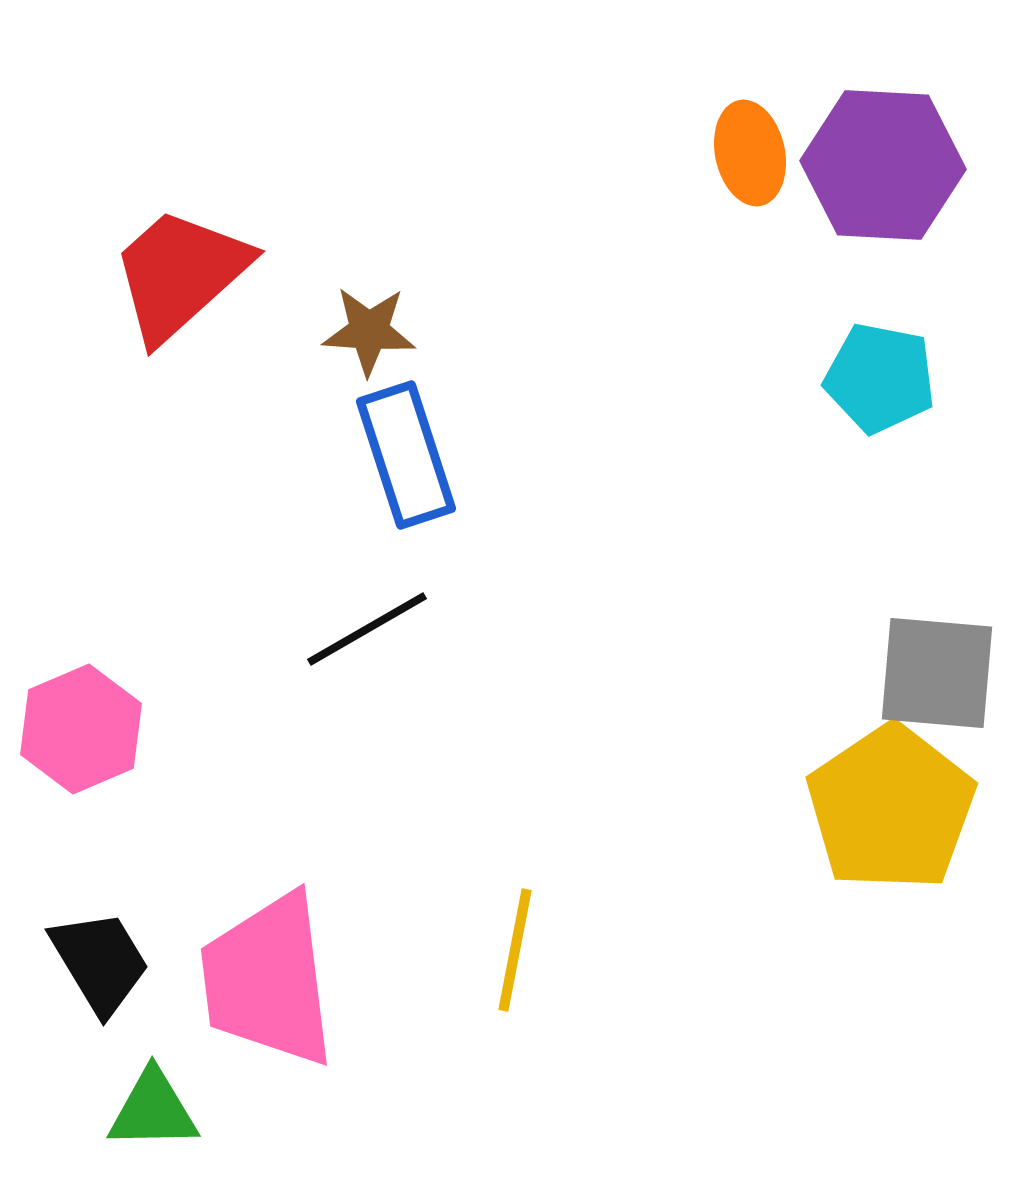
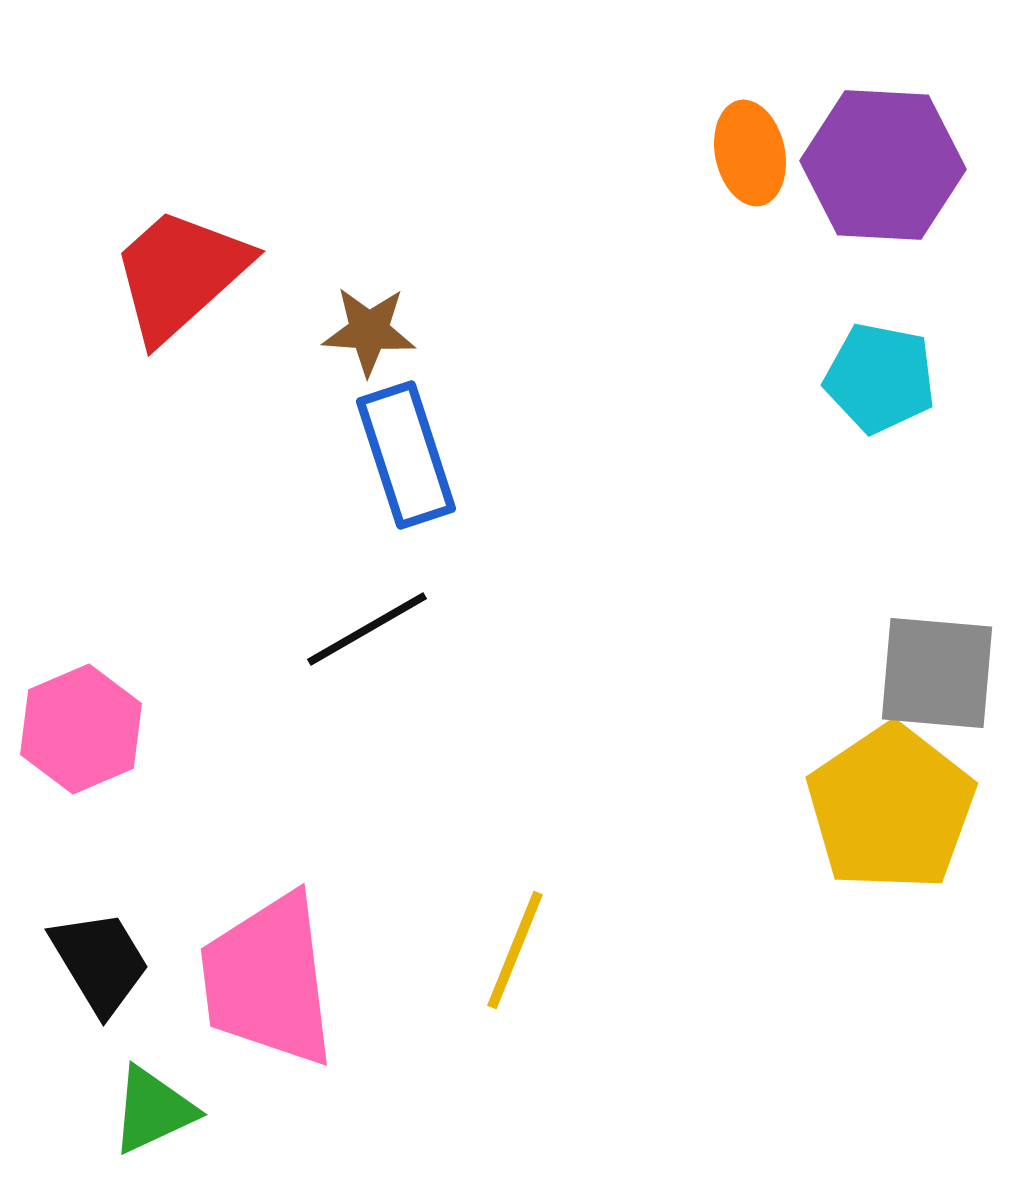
yellow line: rotated 11 degrees clockwise
green triangle: rotated 24 degrees counterclockwise
